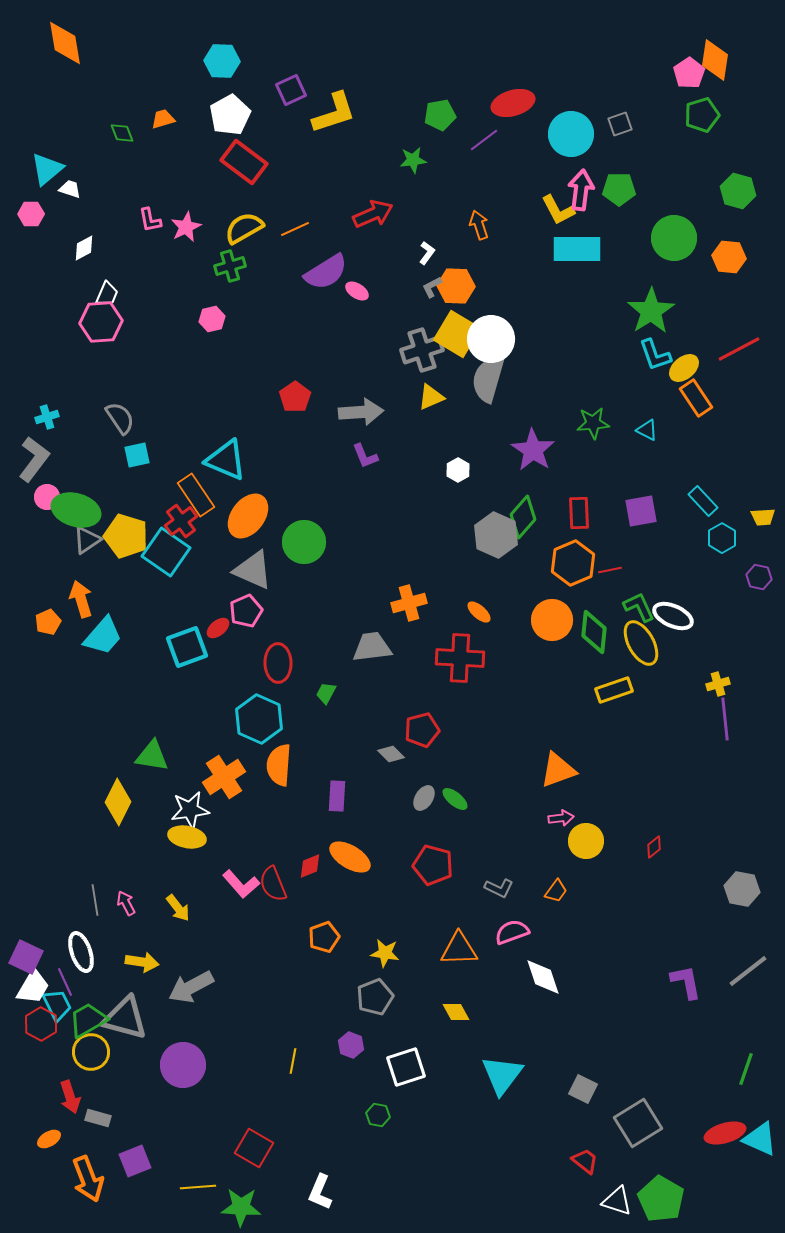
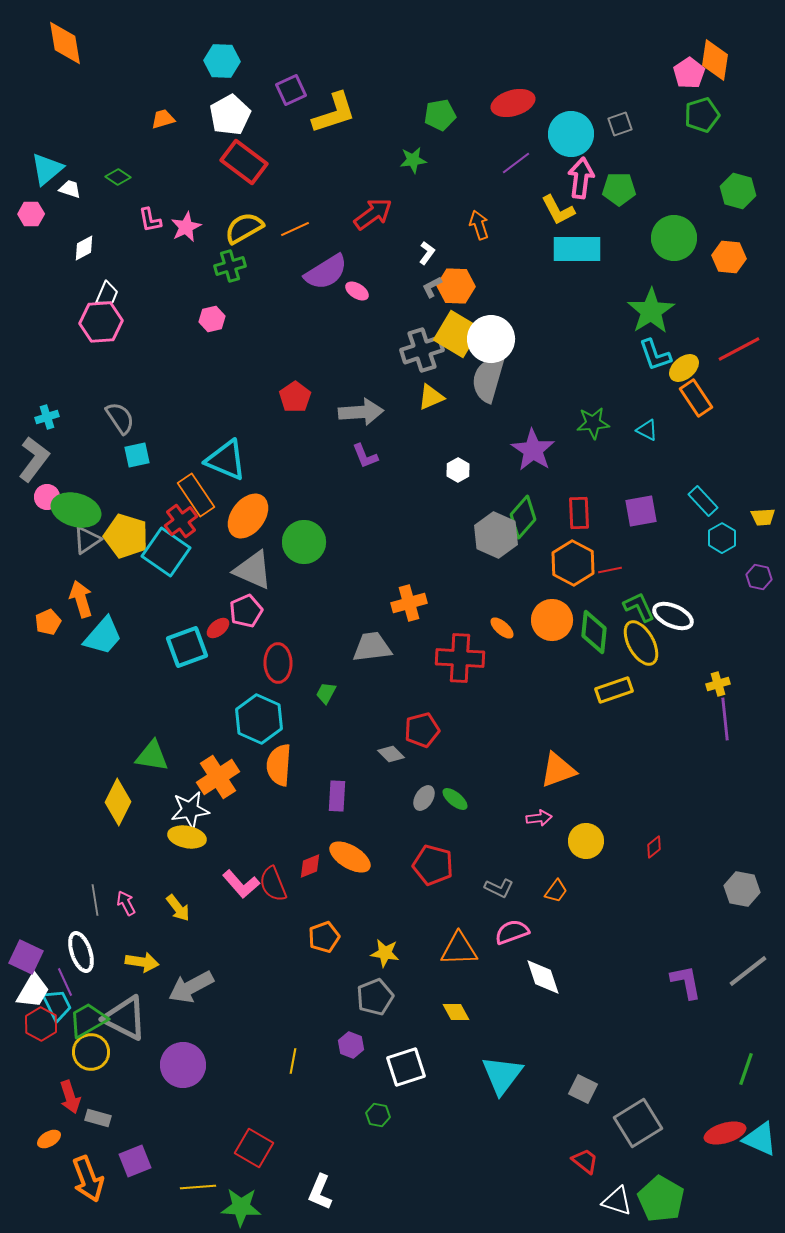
green diamond at (122, 133): moved 4 px left, 44 px down; rotated 35 degrees counterclockwise
purple line at (484, 140): moved 32 px right, 23 px down
pink arrow at (581, 190): moved 12 px up
red arrow at (373, 214): rotated 12 degrees counterclockwise
orange hexagon at (573, 563): rotated 9 degrees counterclockwise
orange ellipse at (479, 612): moved 23 px right, 16 px down
orange cross at (224, 777): moved 6 px left
pink arrow at (561, 818): moved 22 px left
white trapezoid at (33, 987): moved 4 px down
gray triangle at (125, 1018): rotated 12 degrees clockwise
